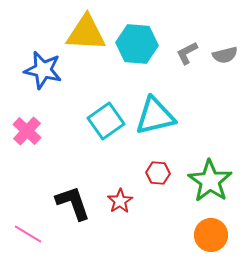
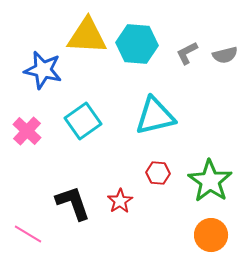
yellow triangle: moved 1 px right, 3 px down
cyan square: moved 23 px left
